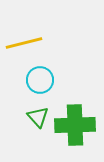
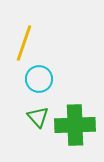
yellow line: rotated 57 degrees counterclockwise
cyan circle: moved 1 px left, 1 px up
